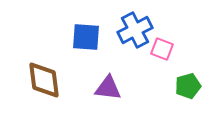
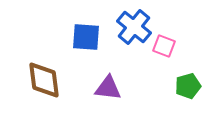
blue cross: moved 1 px left, 3 px up; rotated 24 degrees counterclockwise
pink square: moved 2 px right, 3 px up
